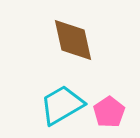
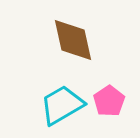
pink pentagon: moved 11 px up
